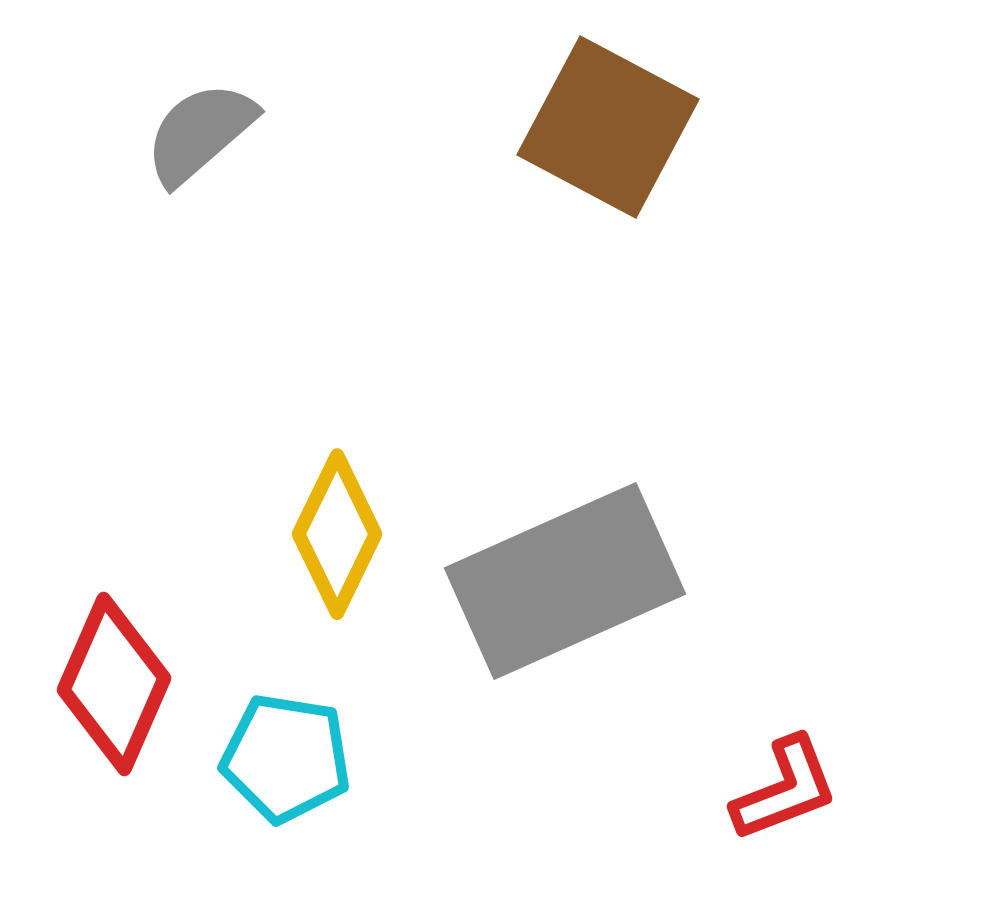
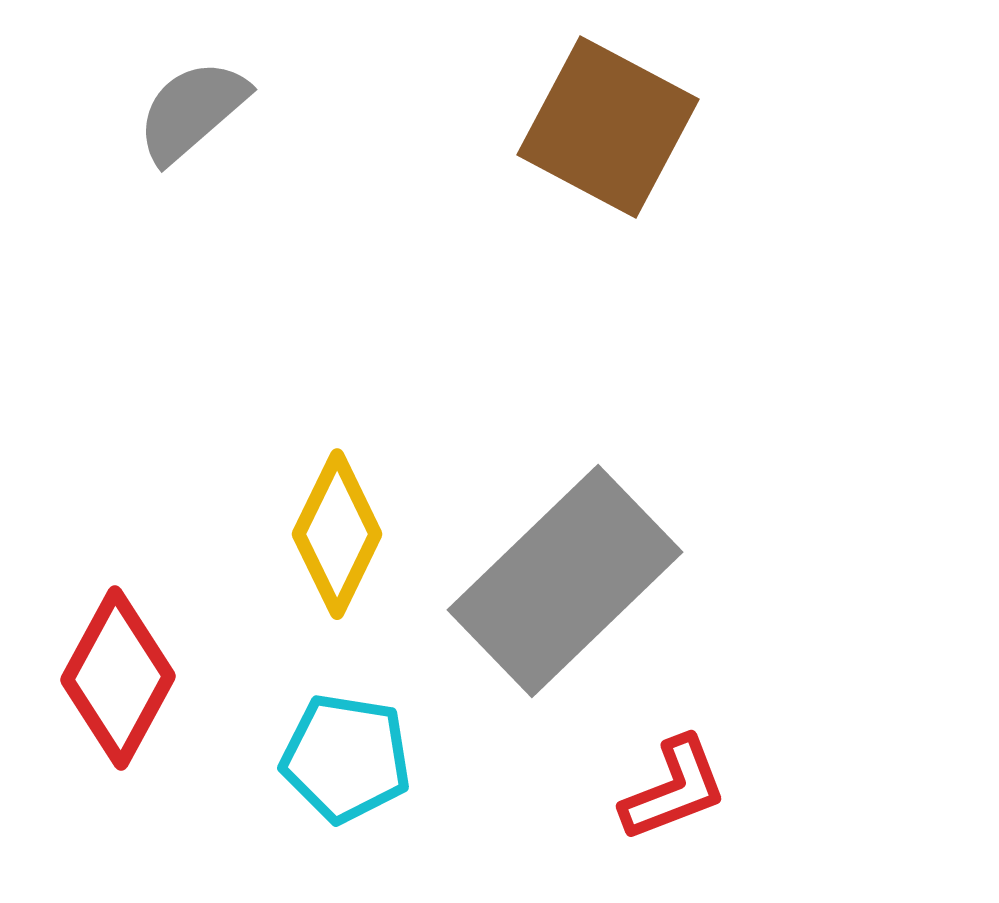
gray semicircle: moved 8 px left, 22 px up
gray rectangle: rotated 20 degrees counterclockwise
red diamond: moved 4 px right, 6 px up; rotated 5 degrees clockwise
cyan pentagon: moved 60 px right
red L-shape: moved 111 px left
